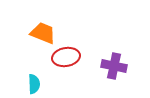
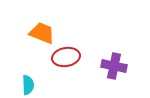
orange trapezoid: moved 1 px left
cyan semicircle: moved 6 px left, 1 px down
